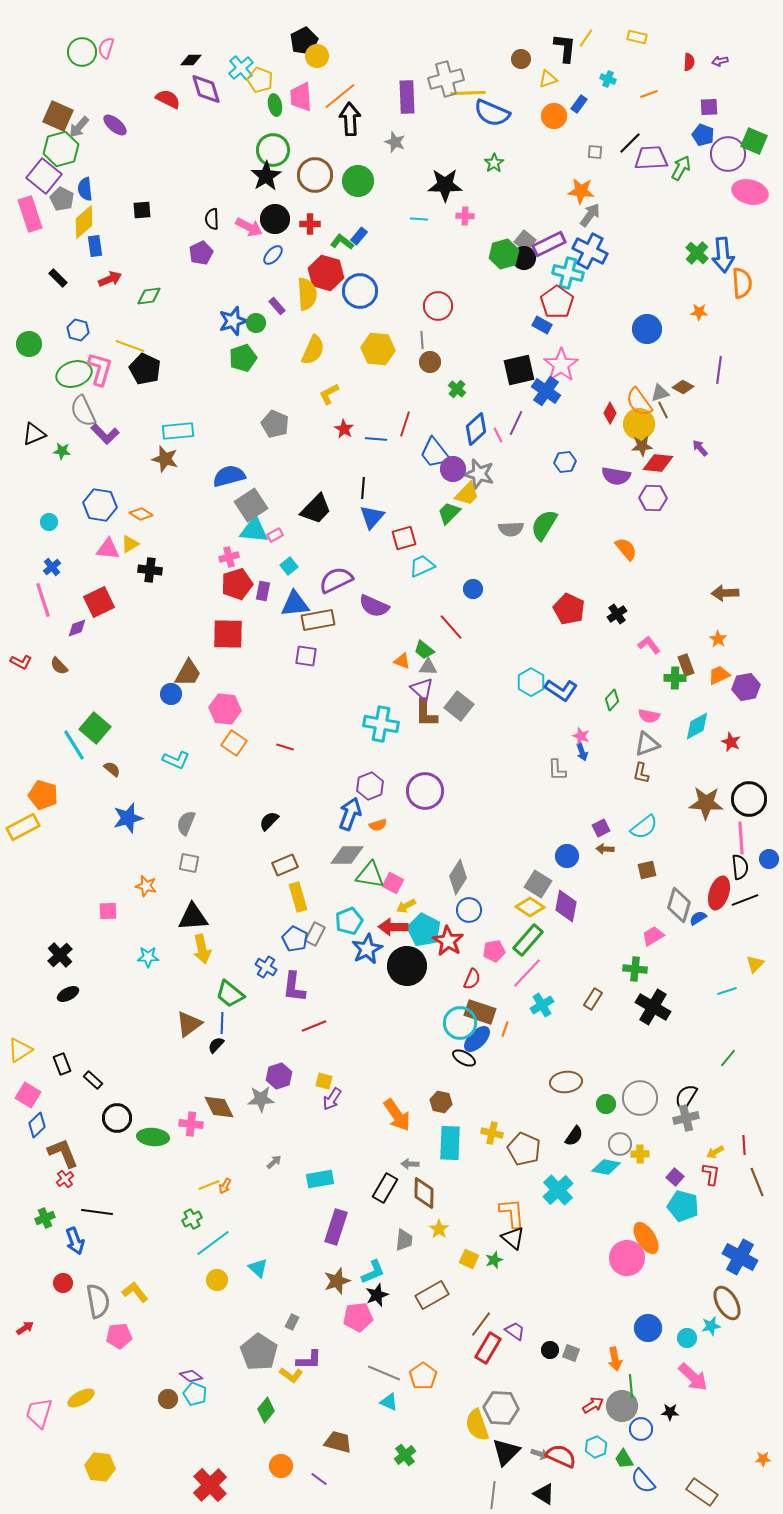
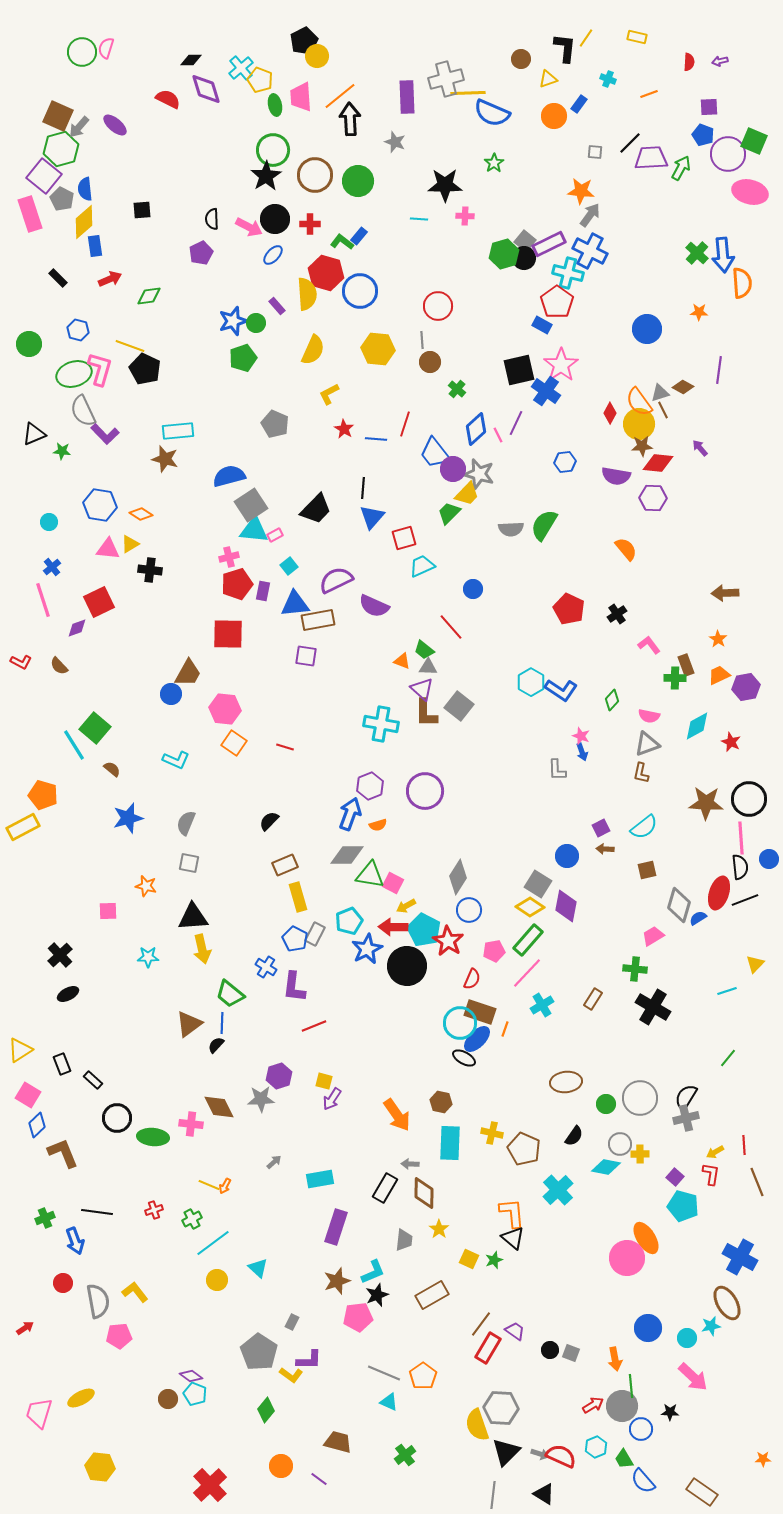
red cross at (65, 1179): moved 89 px right, 31 px down; rotated 18 degrees clockwise
yellow line at (209, 1185): rotated 45 degrees clockwise
